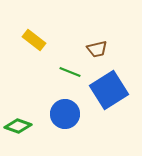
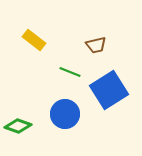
brown trapezoid: moved 1 px left, 4 px up
